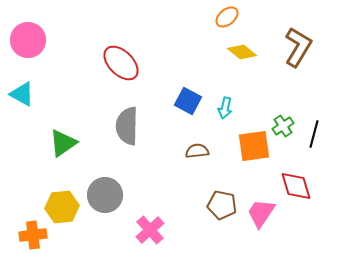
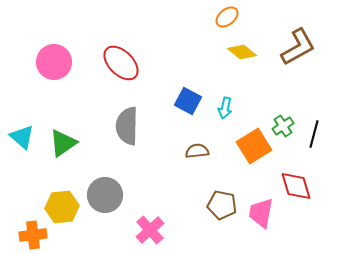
pink circle: moved 26 px right, 22 px down
brown L-shape: rotated 30 degrees clockwise
cyan triangle: moved 43 px down; rotated 12 degrees clockwise
orange square: rotated 24 degrees counterclockwise
pink trapezoid: rotated 24 degrees counterclockwise
